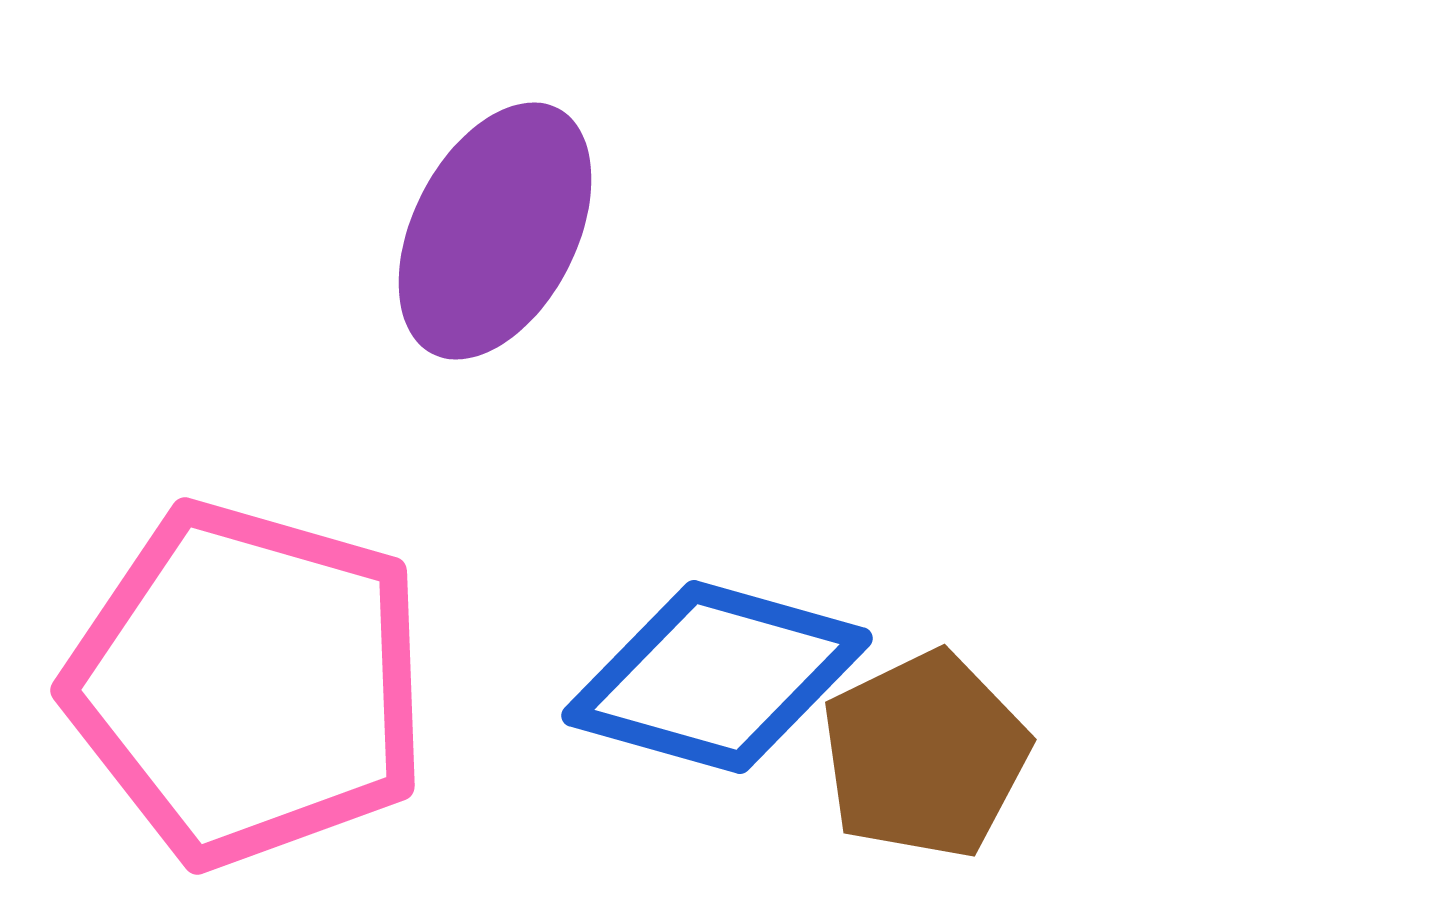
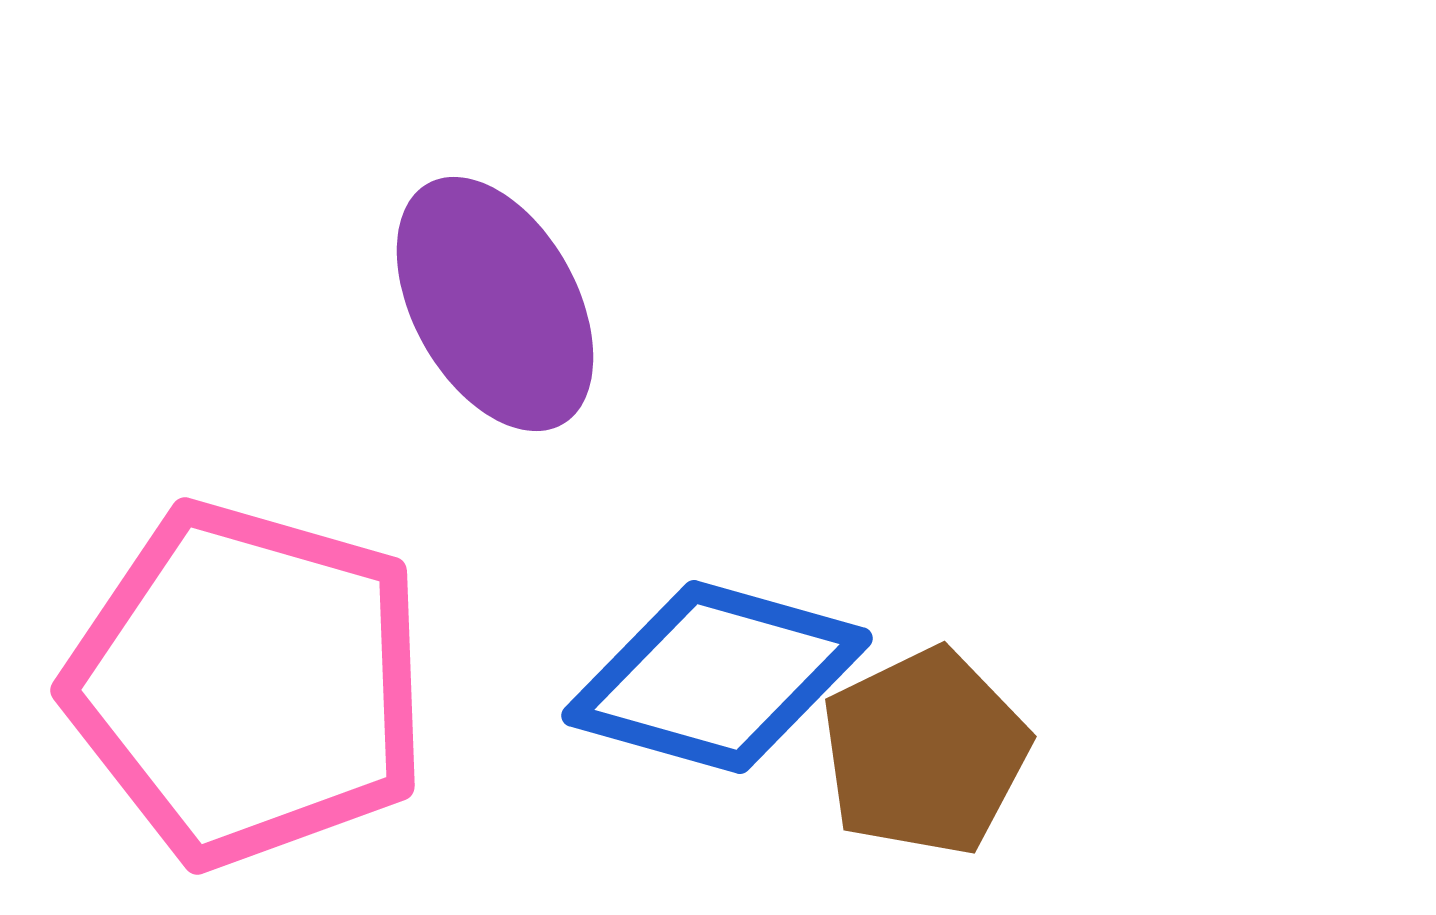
purple ellipse: moved 73 px down; rotated 56 degrees counterclockwise
brown pentagon: moved 3 px up
